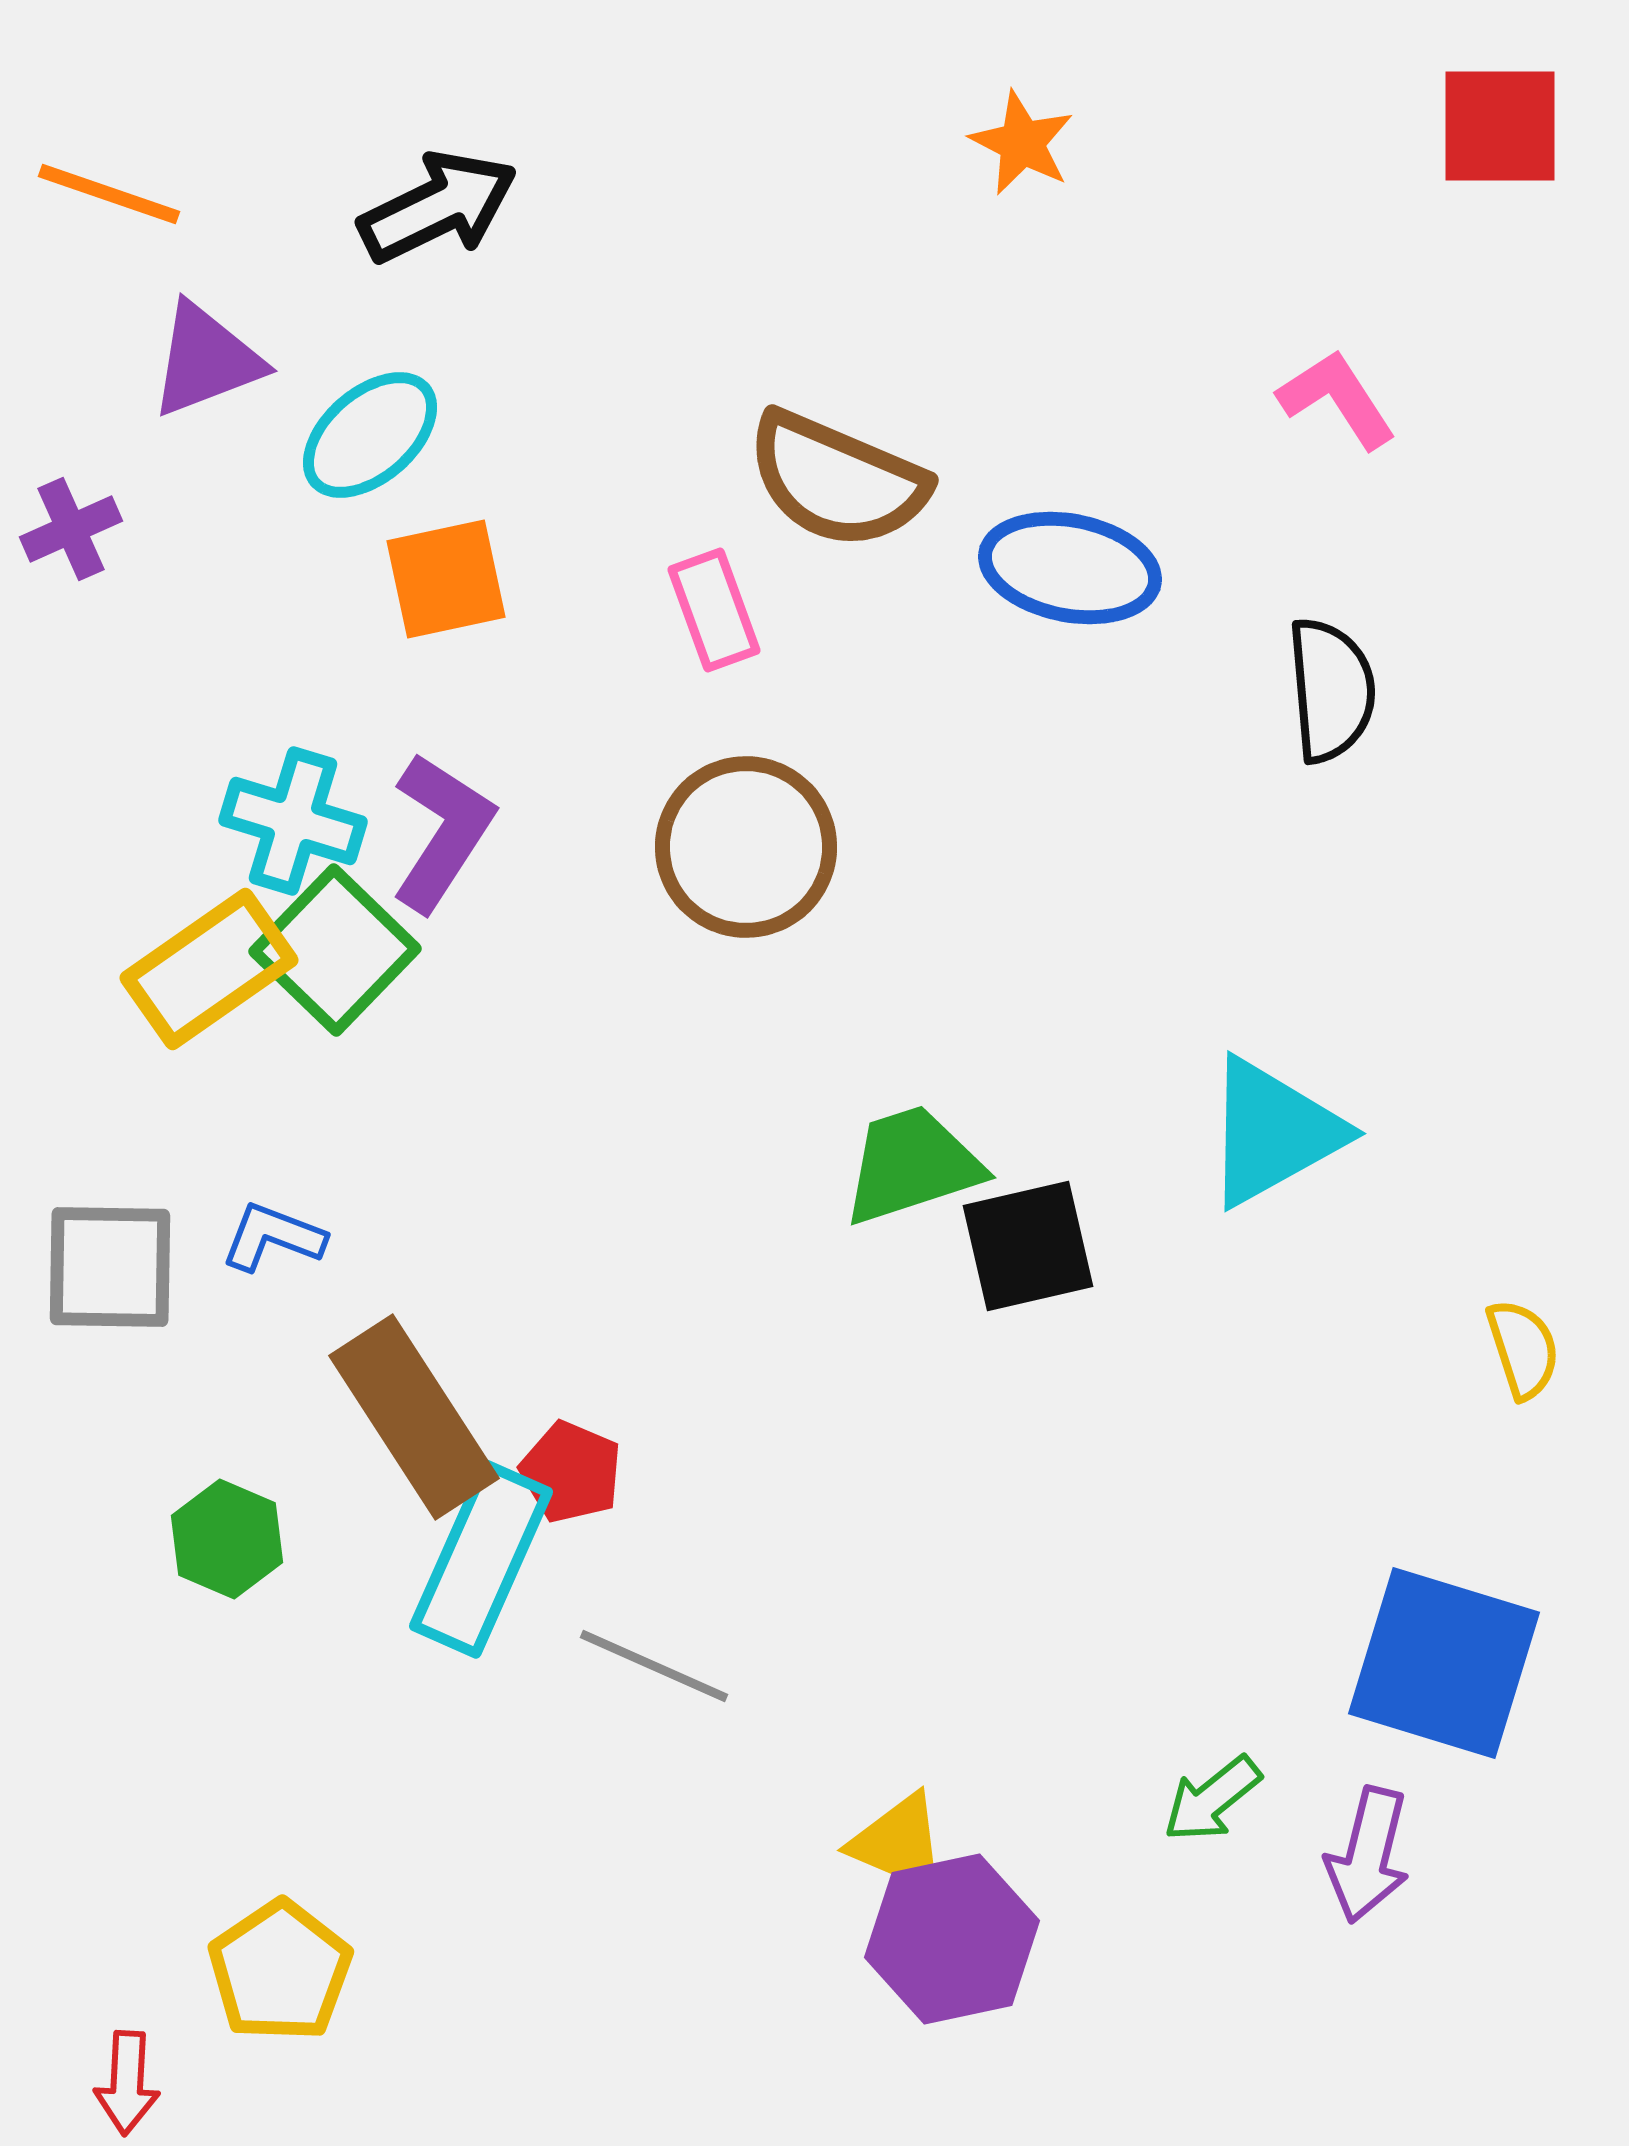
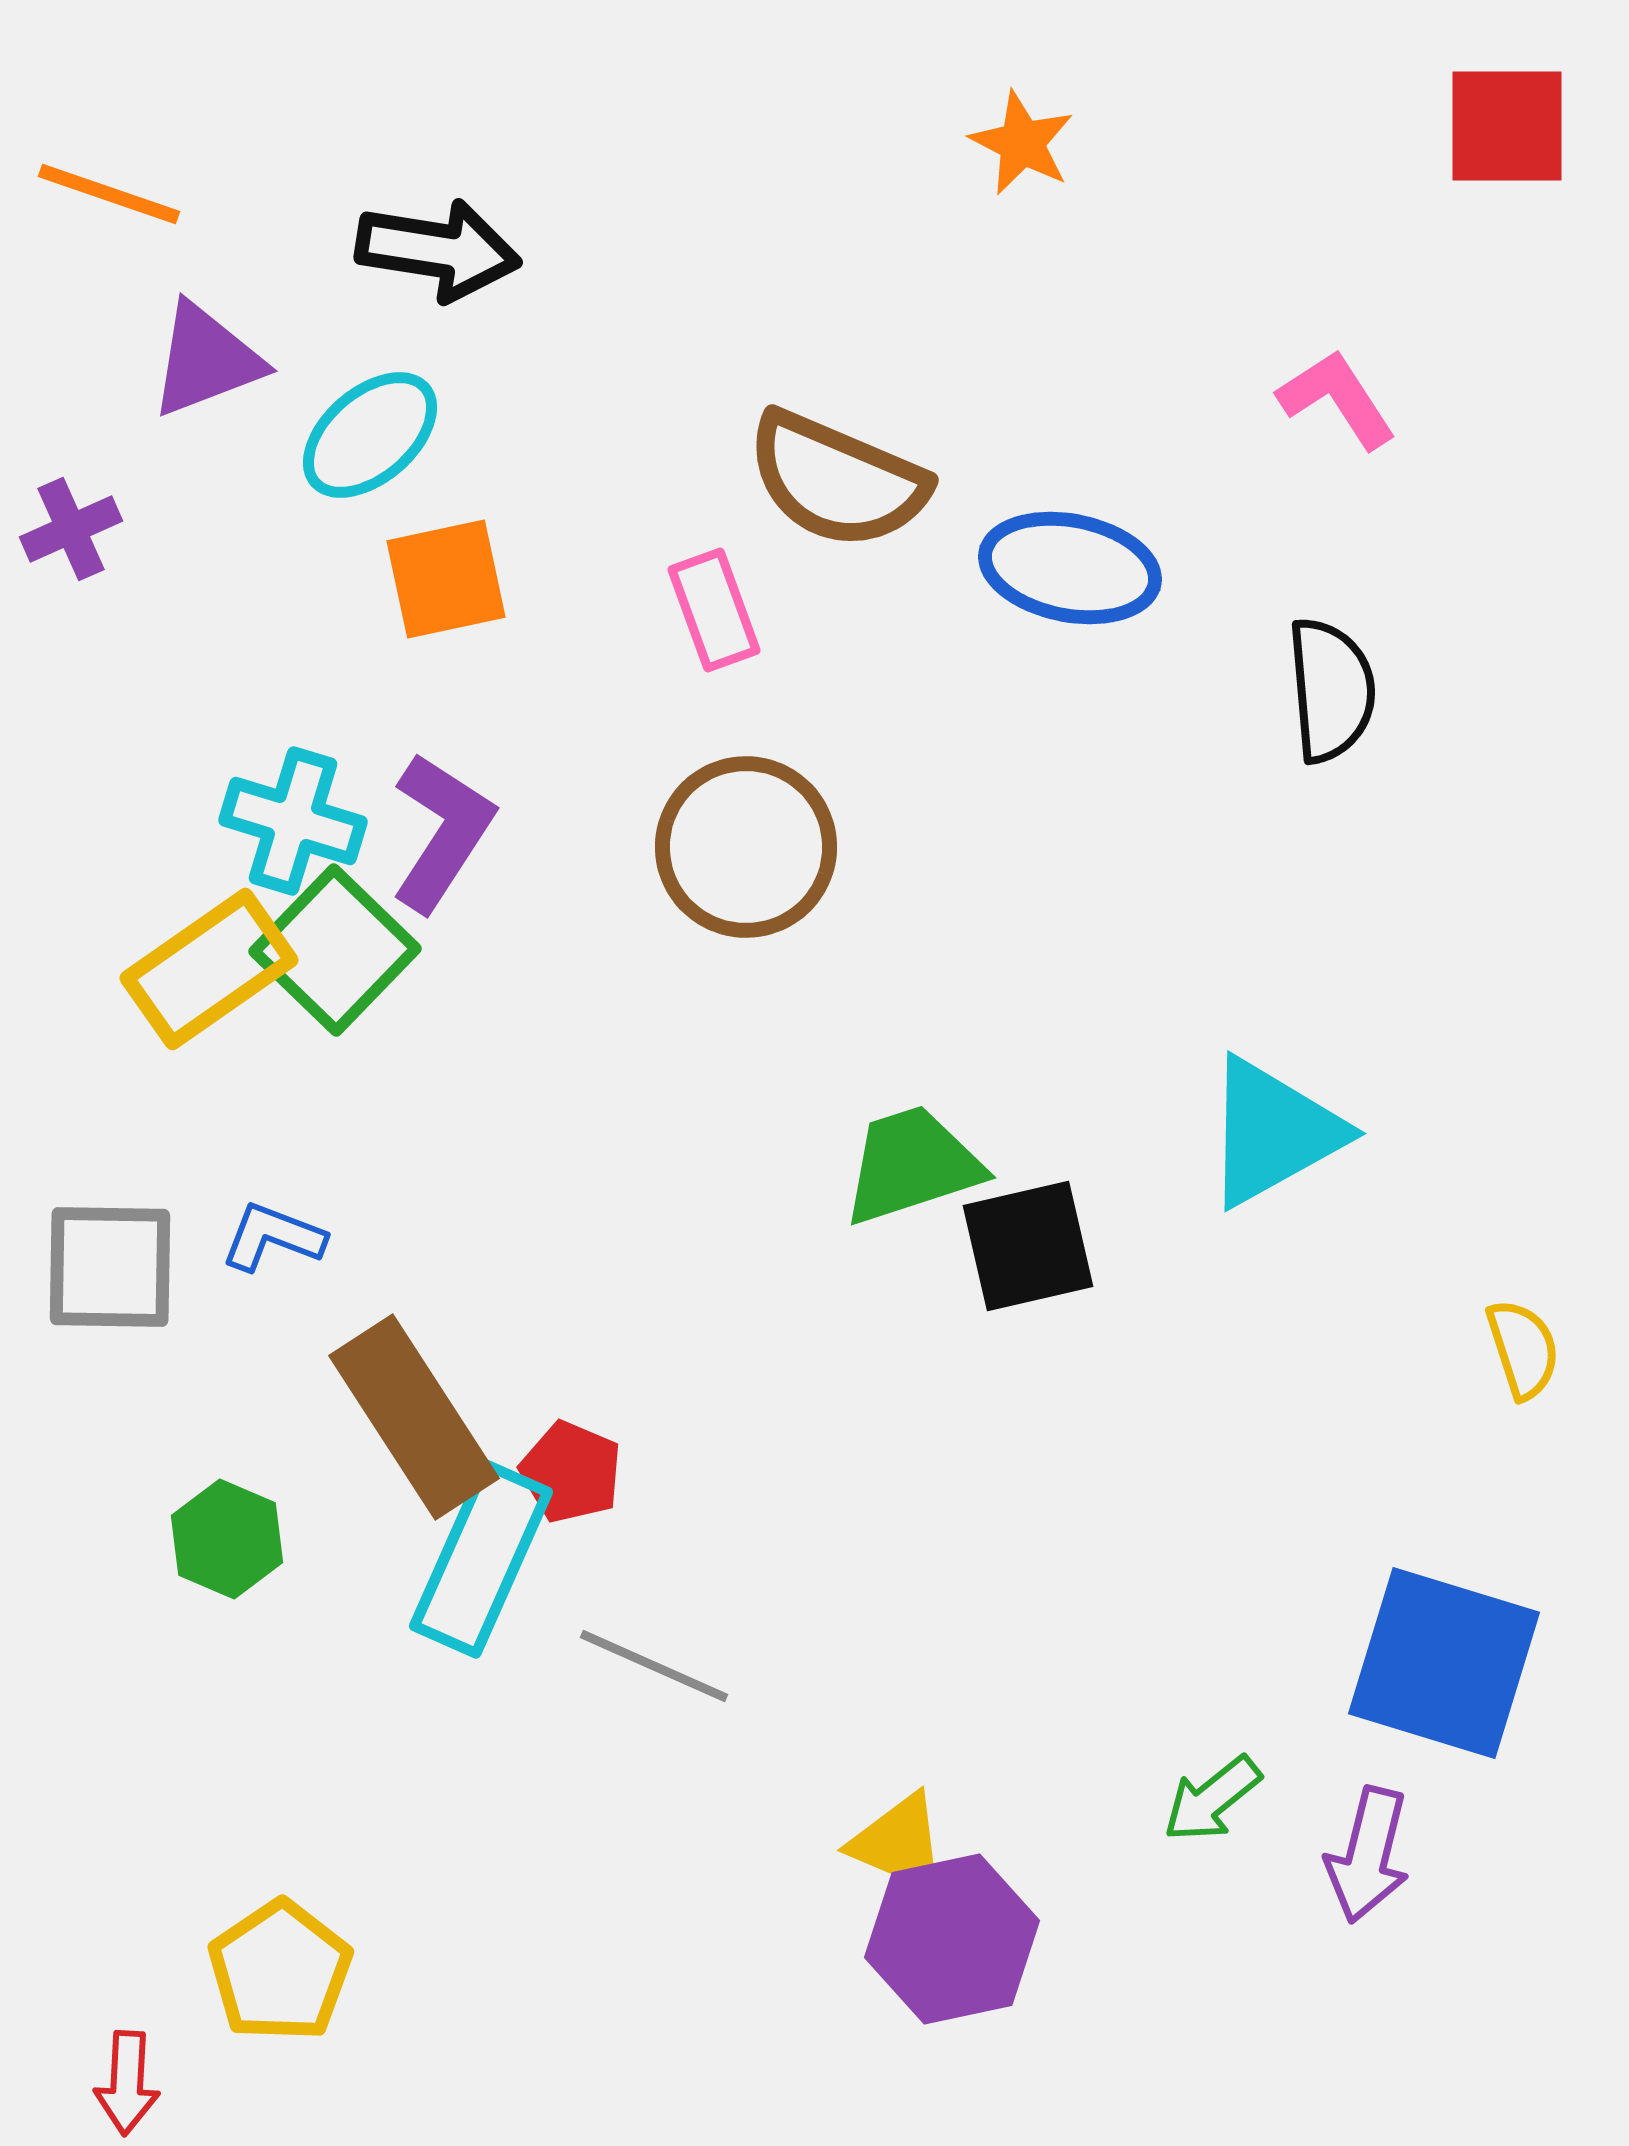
red square: moved 7 px right
black arrow: moved 43 px down; rotated 35 degrees clockwise
